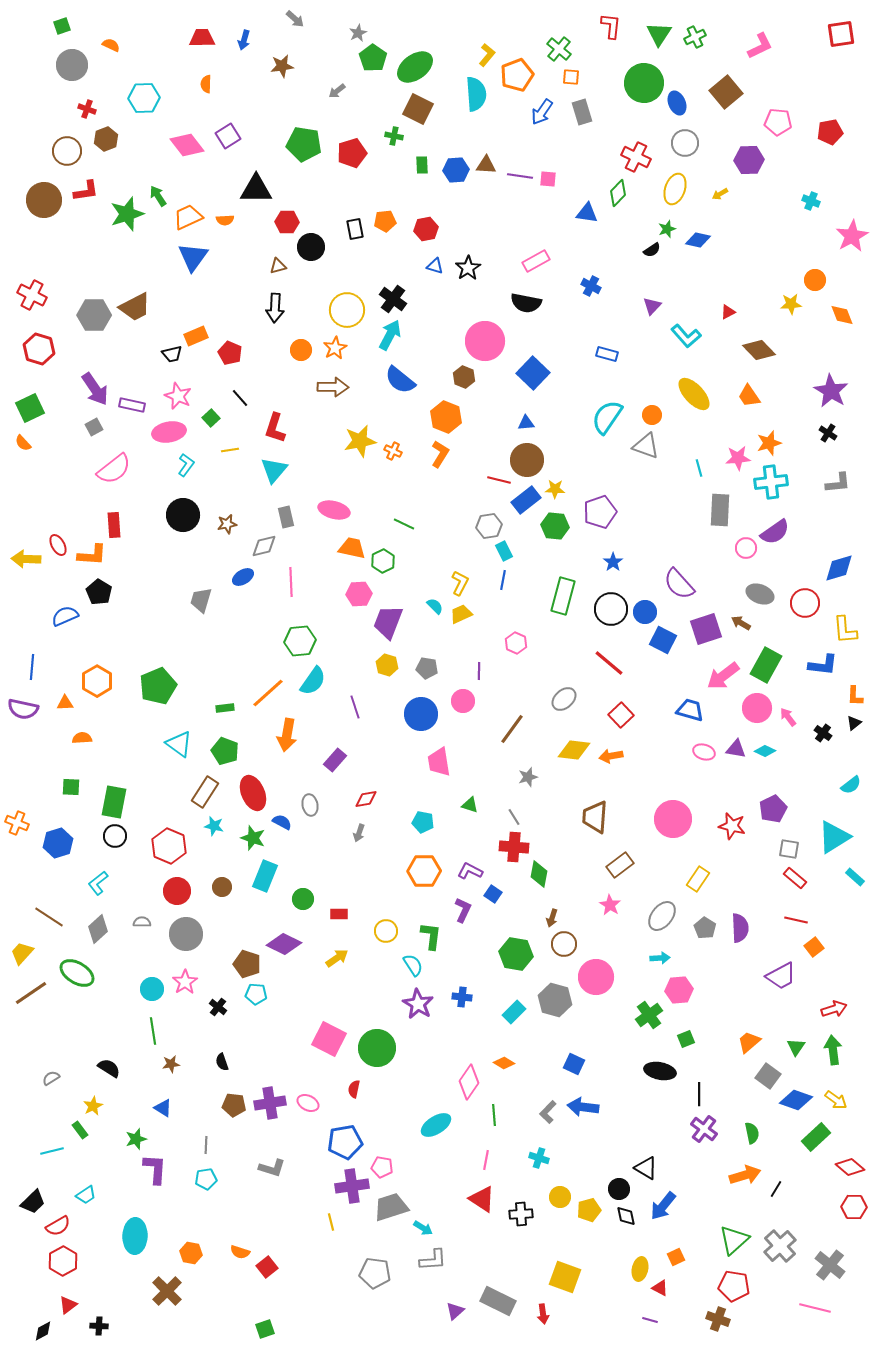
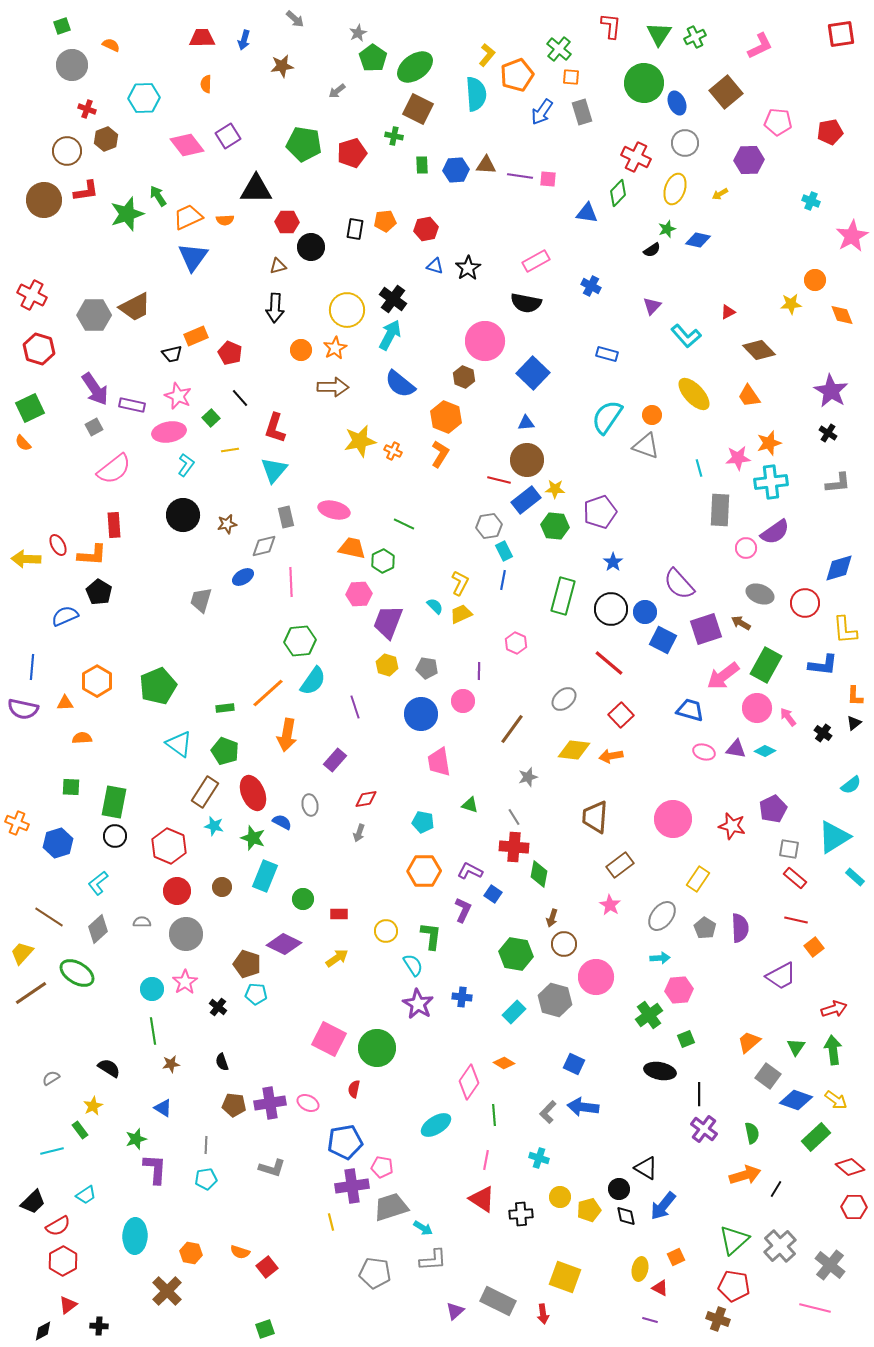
black rectangle at (355, 229): rotated 20 degrees clockwise
blue semicircle at (400, 380): moved 4 px down
